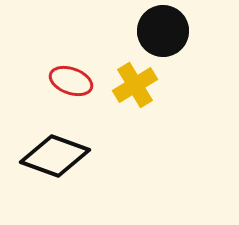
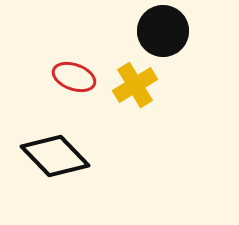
red ellipse: moved 3 px right, 4 px up
black diamond: rotated 26 degrees clockwise
